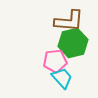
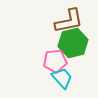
brown L-shape: rotated 16 degrees counterclockwise
